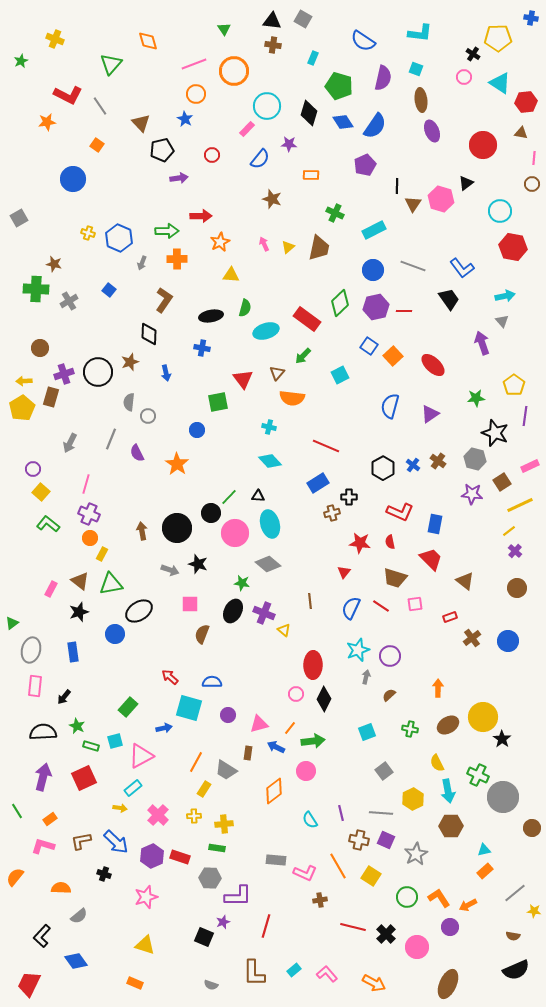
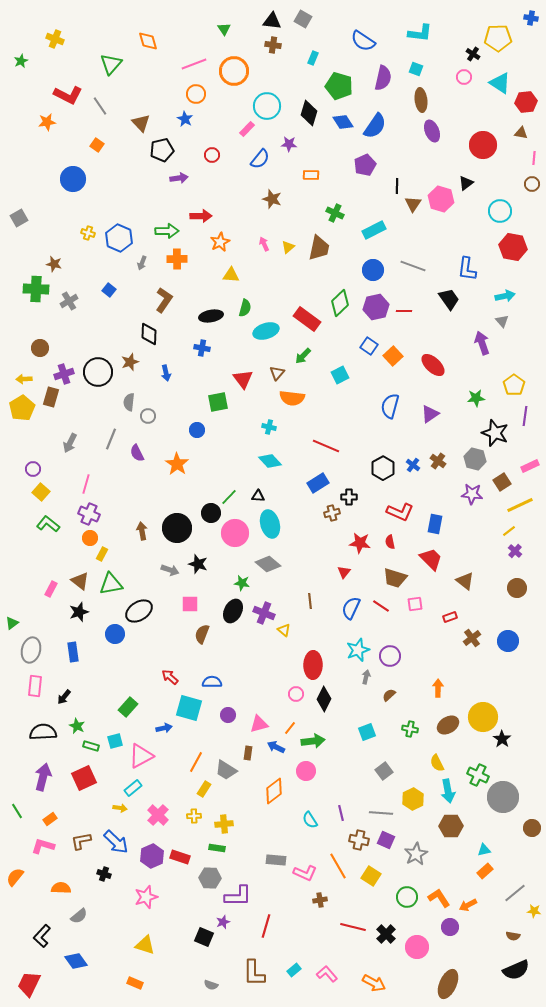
blue L-shape at (462, 268): moved 5 px right, 1 px down; rotated 45 degrees clockwise
yellow arrow at (24, 381): moved 2 px up
